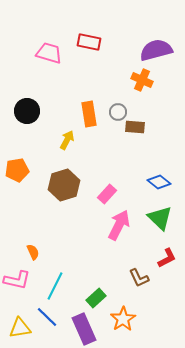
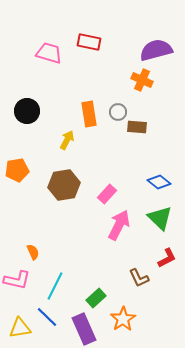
brown rectangle: moved 2 px right
brown hexagon: rotated 8 degrees clockwise
